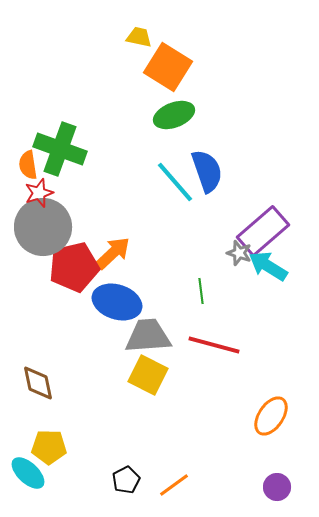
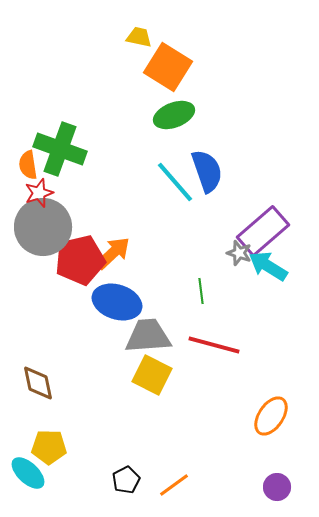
red pentagon: moved 6 px right, 7 px up
yellow square: moved 4 px right
